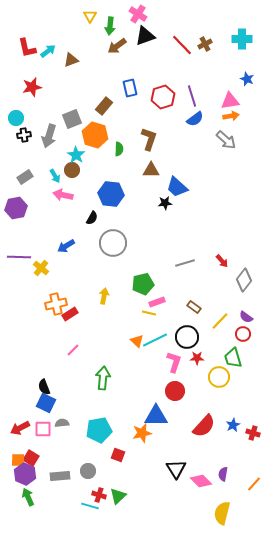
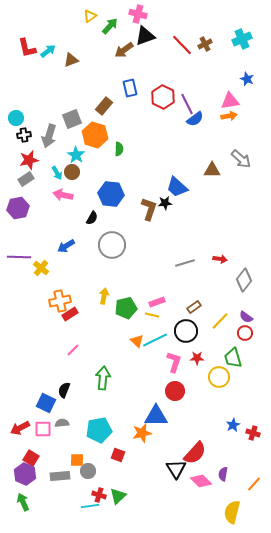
pink cross at (138, 14): rotated 18 degrees counterclockwise
yellow triangle at (90, 16): rotated 24 degrees clockwise
green arrow at (110, 26): rotated 144 degrees counterclockwise
cyan cross at (242, 39): rotated 24 degrees counterclockwise
brown arrow at (117, 46): moved 7 px right, 4 px down
red star at (32, 87): moved 3 px left, 73 px down
purple line at (192, 96): moved 5 px left, 8 px down; rotated 10 degrees counterclockwise
red hexagon at (163, 97): rotated 15 degrees counterclockwise
orange arrow at (231, 116): moved 2 px left
brown L-shape at (149, 139): moved 70 px down
gray arrow at (226, 140): moved 15 px right, 19 px down
brown circle at (72, 170): moved 2 px down
brown triangle at (151, 170): moved 61 px right
cyan arrow at (55, 176): moved 2 px right, 3 px up
gray rectangle at (25, 177): moved 1 px right, 2 px down
purple hexagon at (16, 208): moved 2 px right
gray circle at (113, 243): moved 1 px left, 2 px down
red arrow at (222, 261): moved 2 px left, 2 px up; rotated 40 degrees counterclockwise
green pentagon at (143, 284): moved 17 px left, 24 px down
orange cross at (56, 304): moved 4 px right, 3 px up
brown rectangle at (194, 307): rotated 72 degrees counterclockwise
yellow line at (149, 313): moved 3 px right, 2 px down
red circle at (243, 334): moved 2 px right, 1 px up
black circle at (187, 337): moved 1 px left, 6 px up
black semicircle at (44, 387): moved 20 px right, 3 px down; rotated 42 degrees clockwise
red semicircle at (204, 426): moved 9 px left, 27 px down
orange square at (18, 460): moved 59 px right
green arrow at (28, 497): moved 5 px left, 5 px down
cyan line at (90, 506): rotated 24 degrees counterclockwise
yellow semicircle at (222, 513): moved 10 px right, 1 px up
